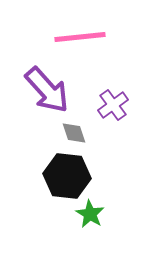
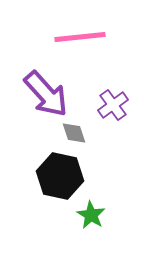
purple arrow: moved 1 px left, 4 px down
black hexagon: moved 7 px left; rotated 6 degrees clockwise
green star: moved 1 px right, 1 px down
